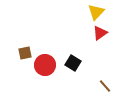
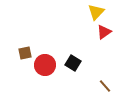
red triangle: moved 4 px right, 1 px up
